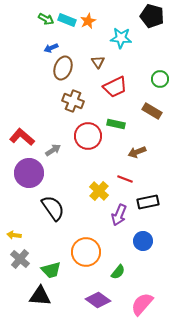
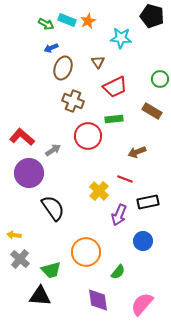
green arrow: moved 5 px down
green rectangle: moved 2 px left, 5 px up; rotated 18 degrees counterclockwise
purple diamond: rotated 45 degrees clockwise
